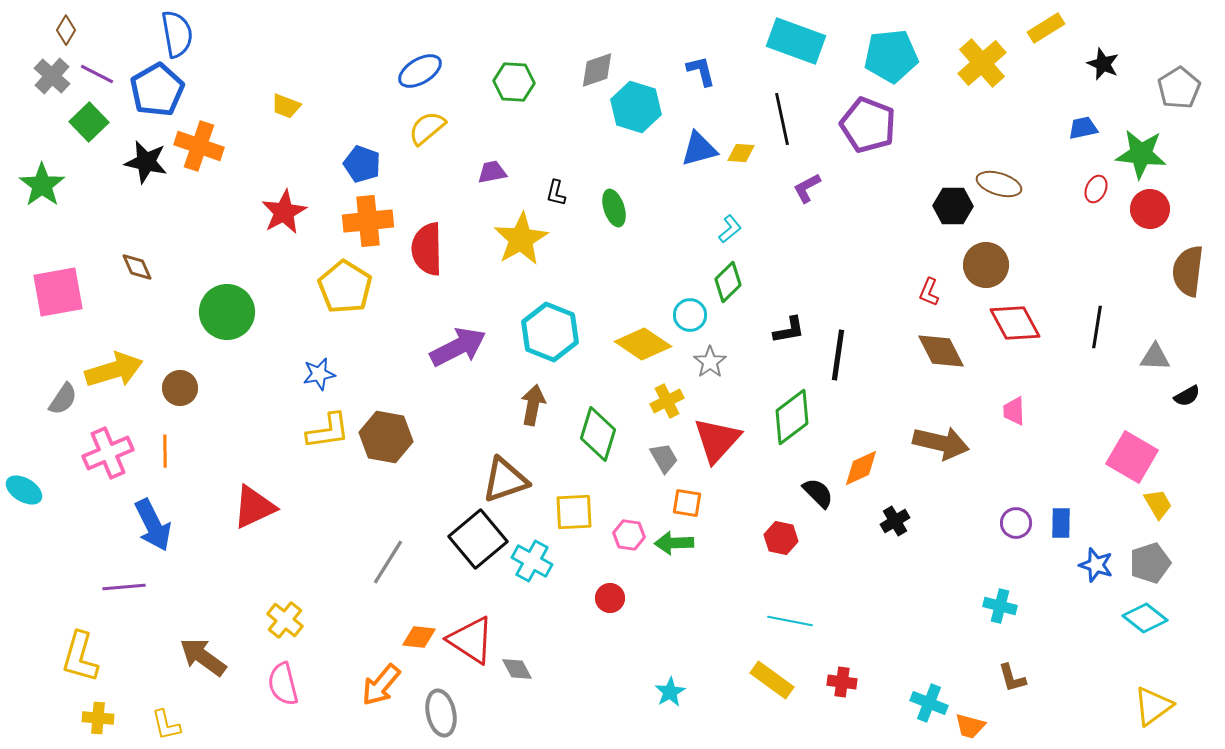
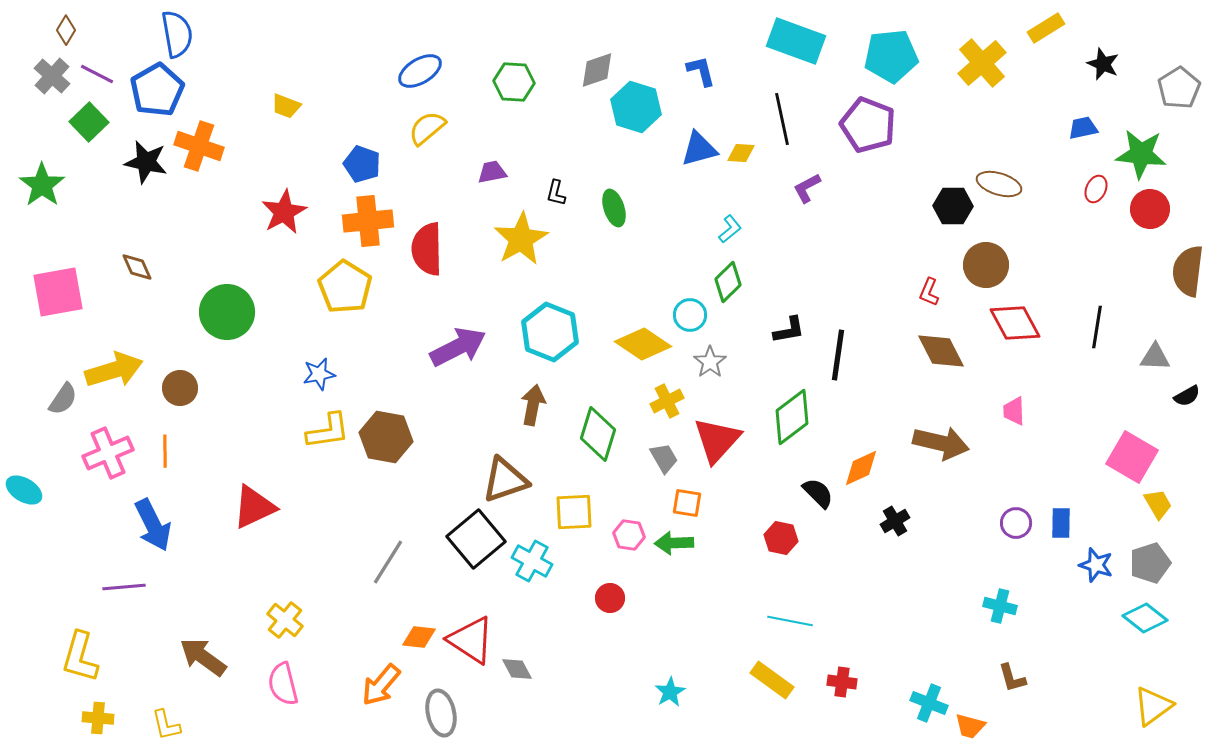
black square at (478, 539): moved 2 px left
